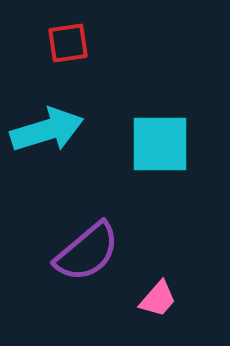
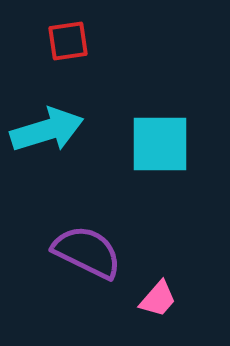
red square: moved 2 px up
purple semicircle: rotated 114 degrees counterclockwise
